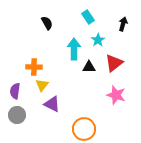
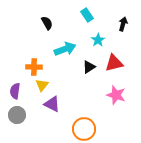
cyan rectangle: moved 1 px left, 2 px up
cyan arrow: moved 9 px left; rotated 70 degrees clockwise
red triangle: rotated 24 degrees clockwise
black triangle: rotated 32 degrees counterclockwise
